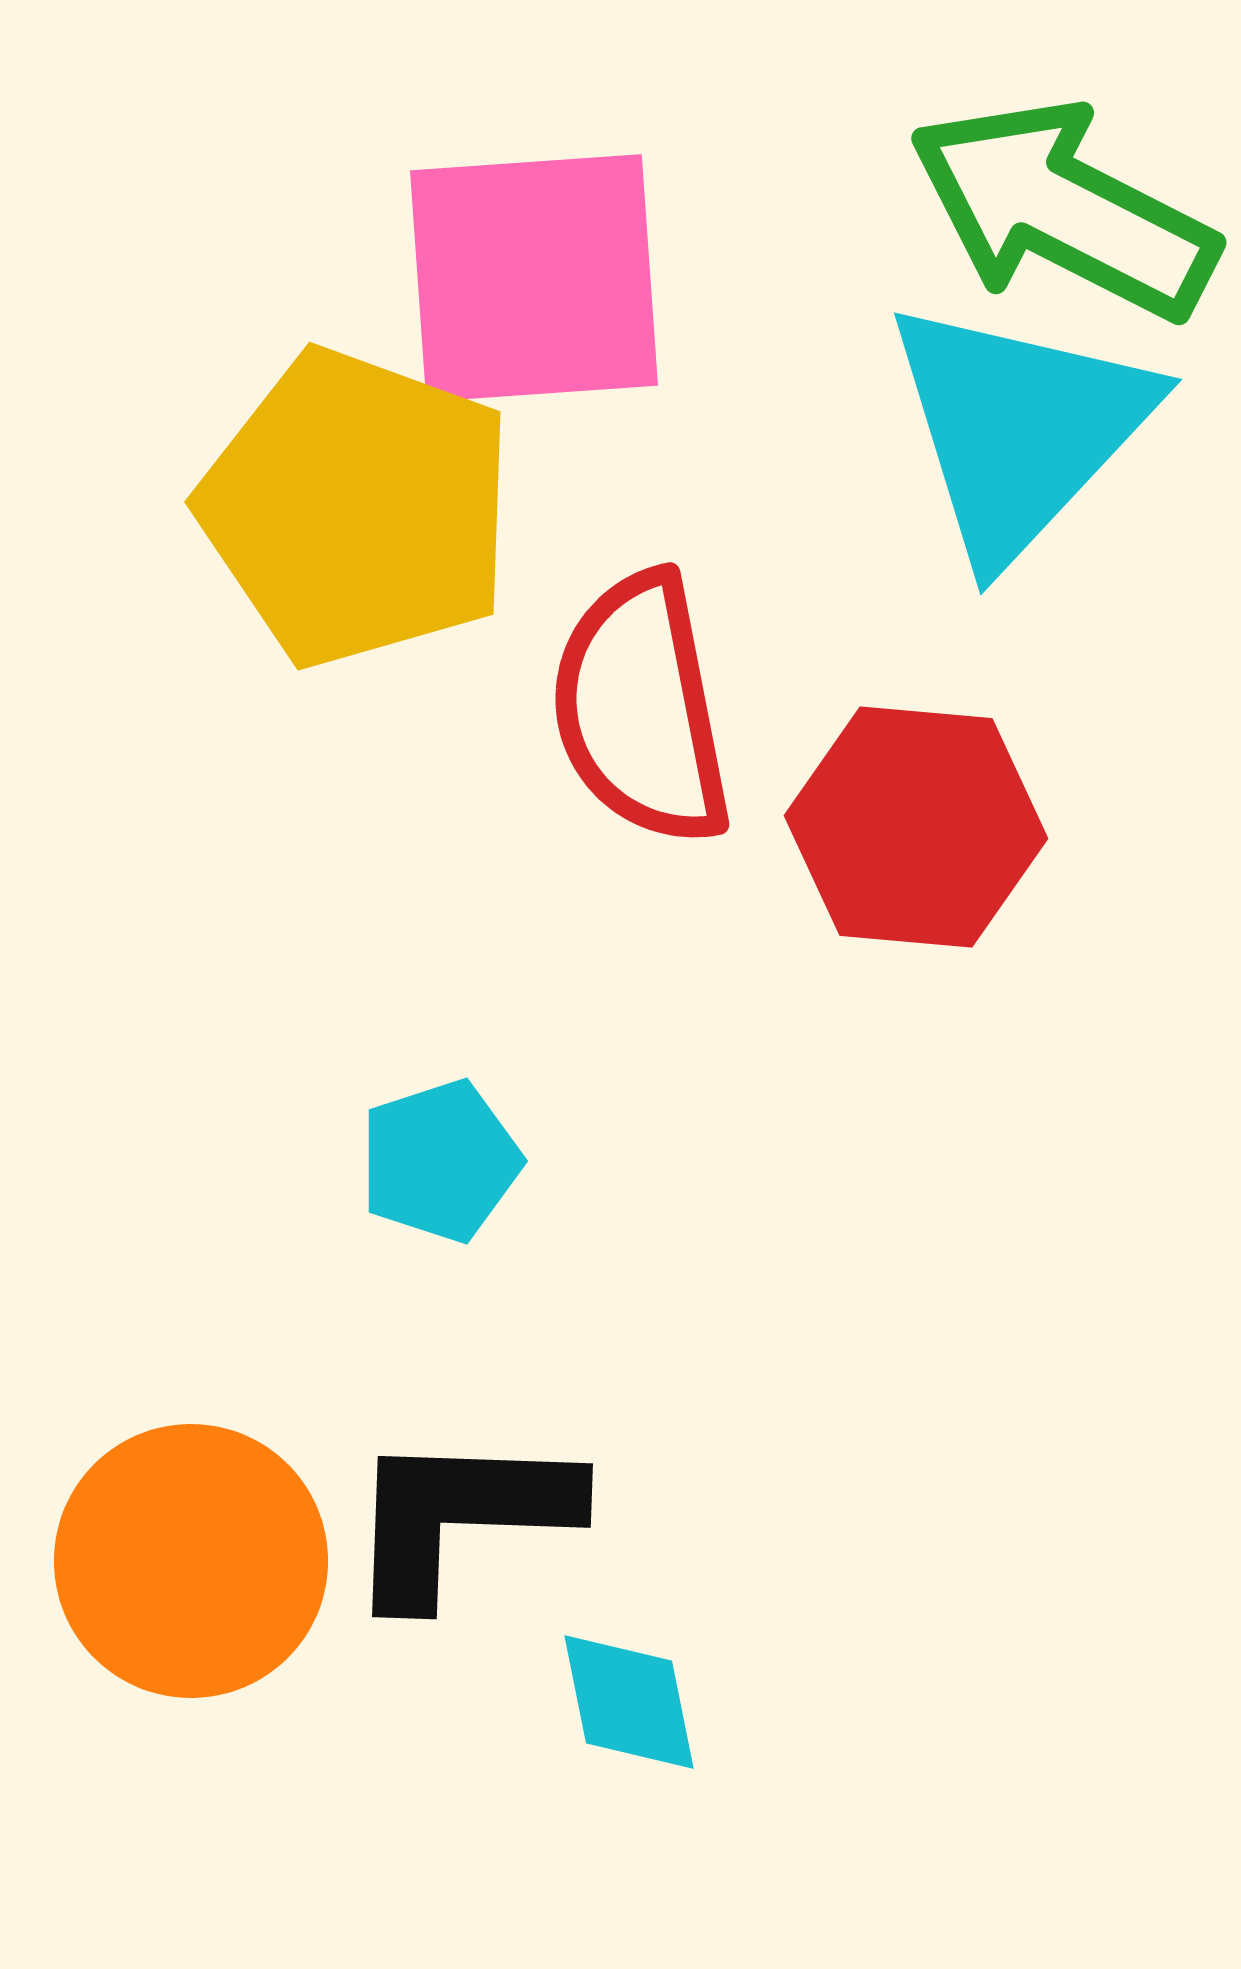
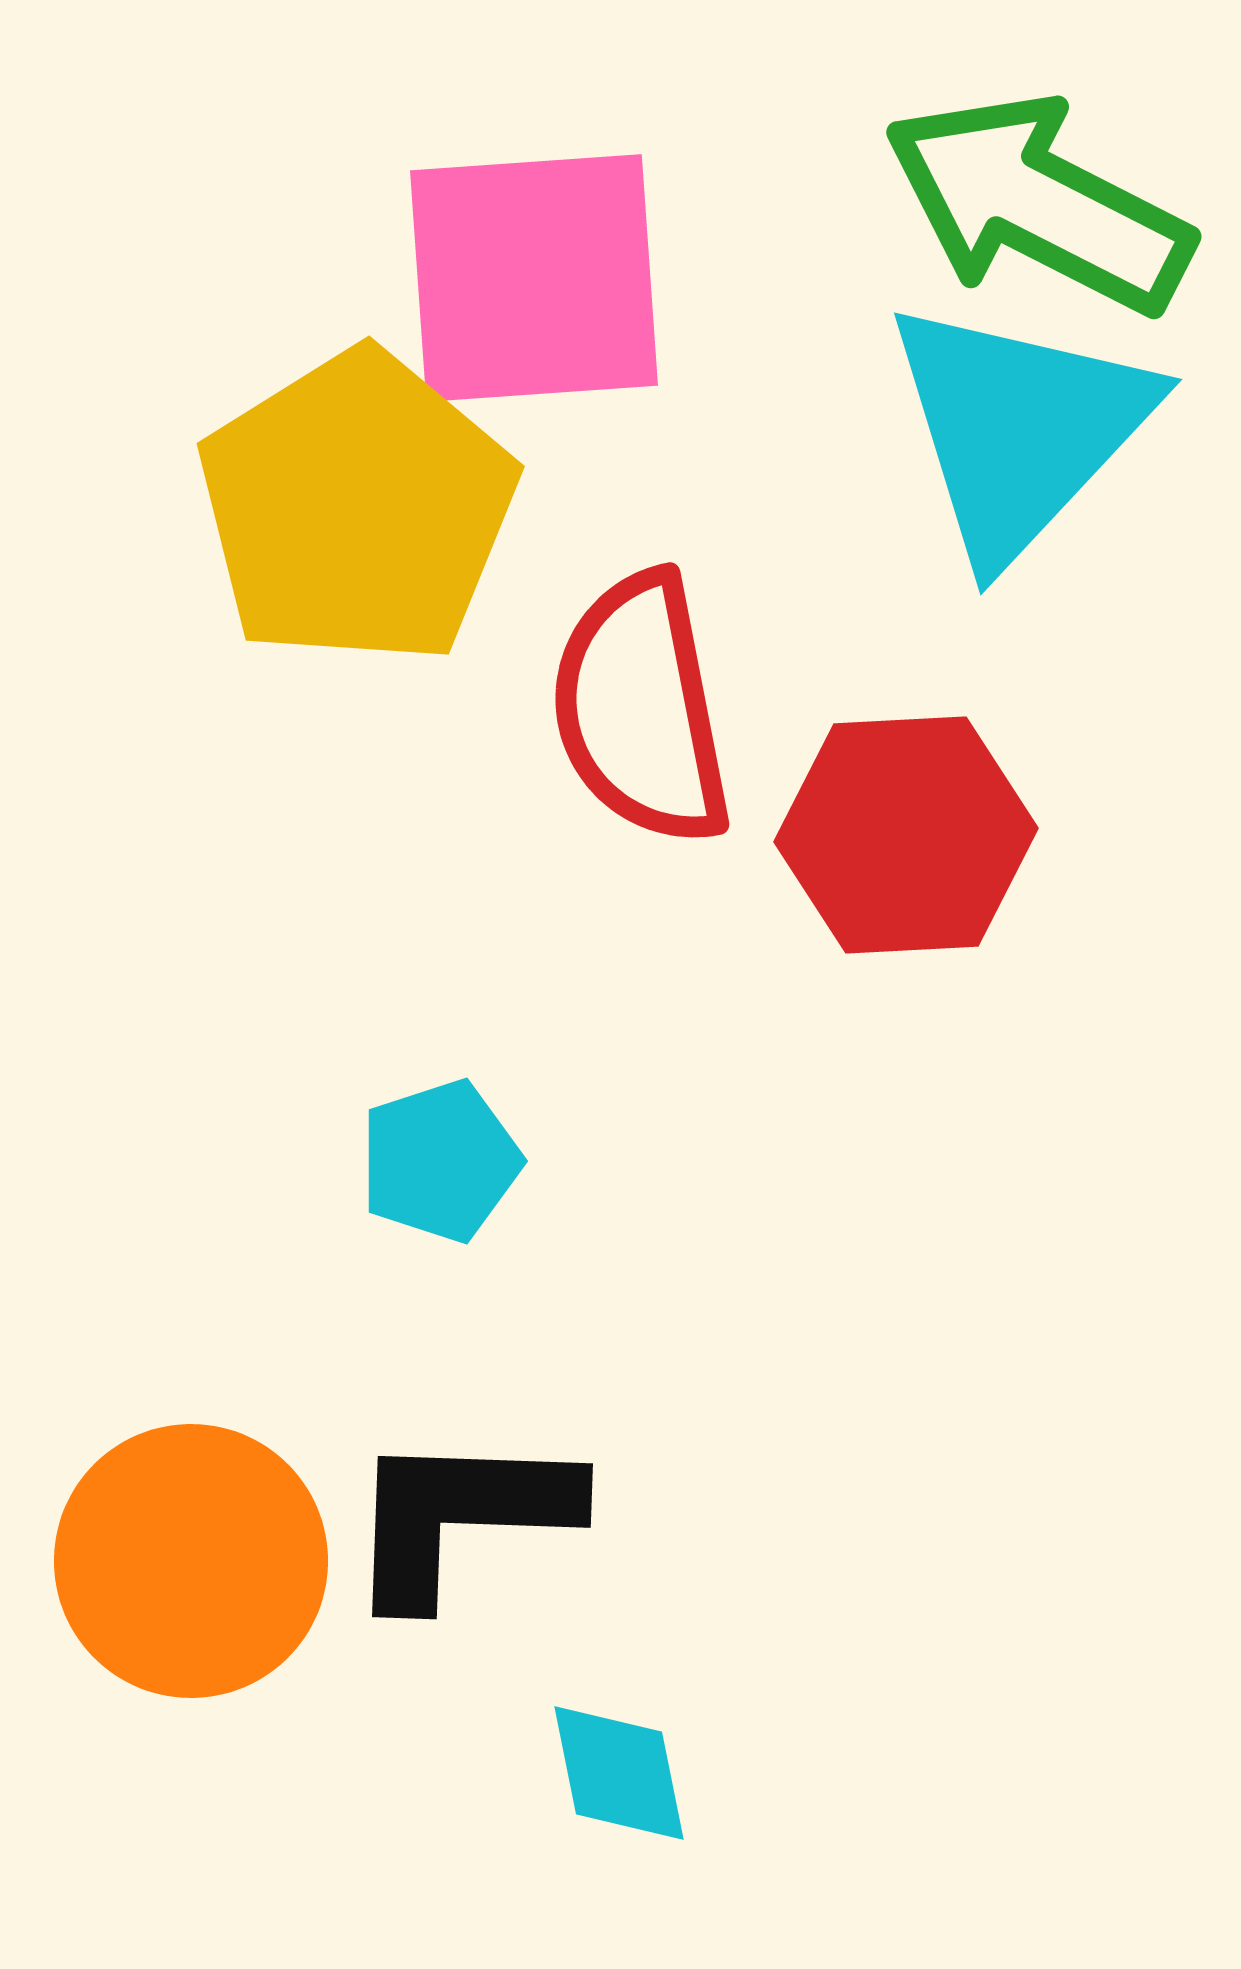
green arrow: moved 25 px left, 6 px up
yellow pentagon: rotated 20 degrees clockwise
red hexagon: moved 10 px left, 8 px down; rotated 8 degrees counterclockwise
cyan diamond: moved 10 px left, 71 px down
